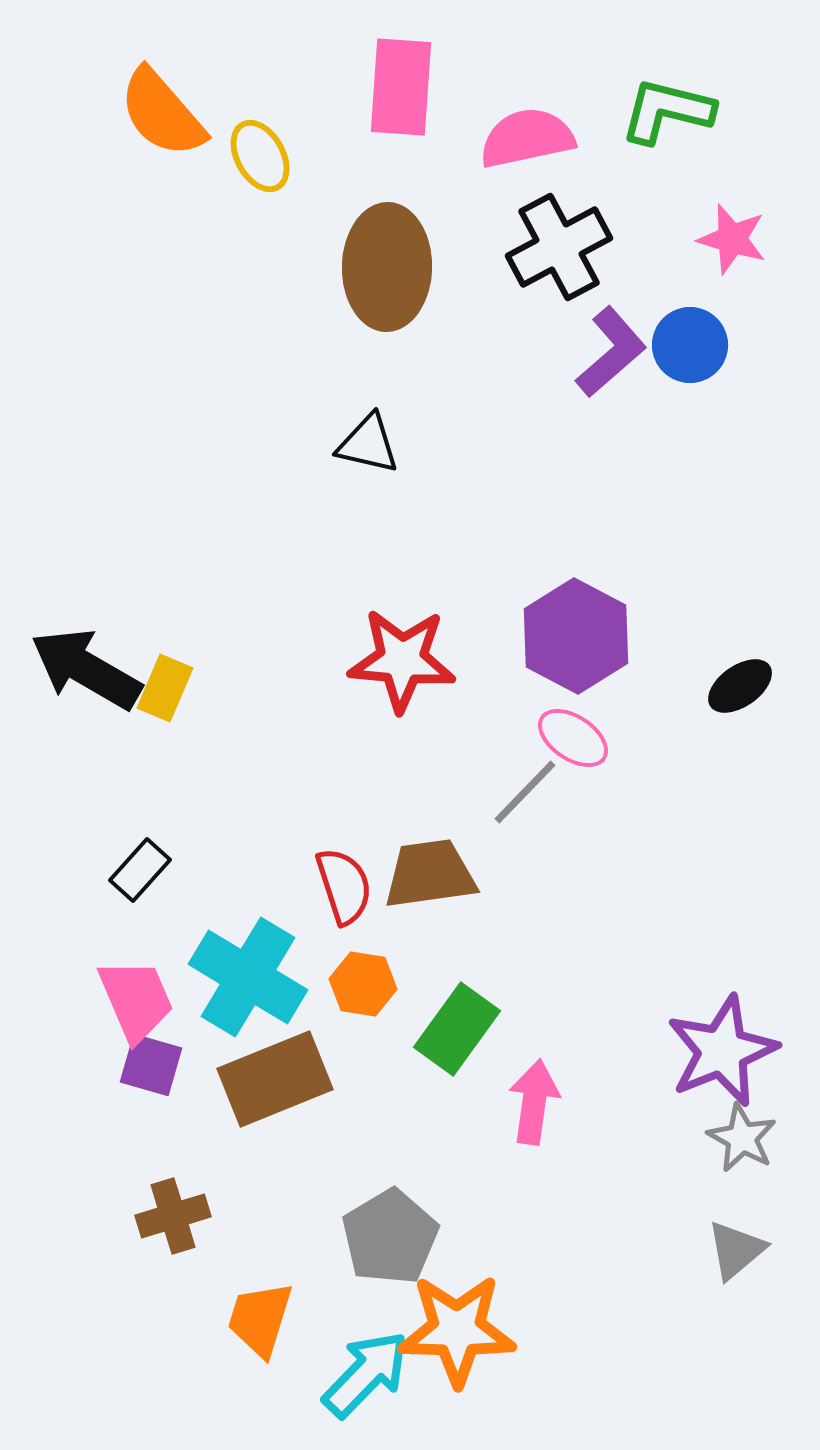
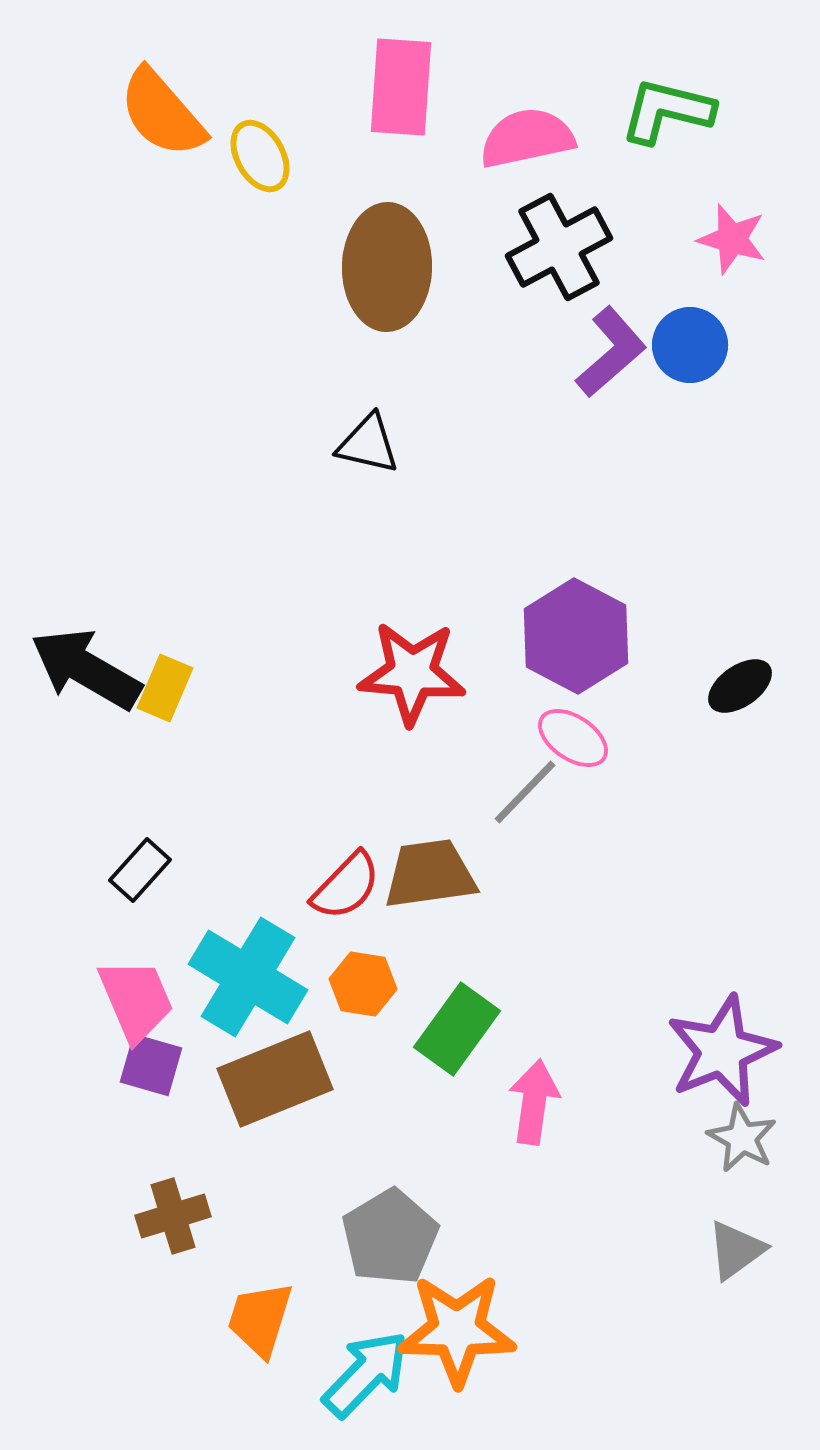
red star: moved 10 px right, 13 px down
red semicircle: moved 2 px right; rotated 62 degrees clockwise
gray triangle: rotated 4 degrees clockwise
